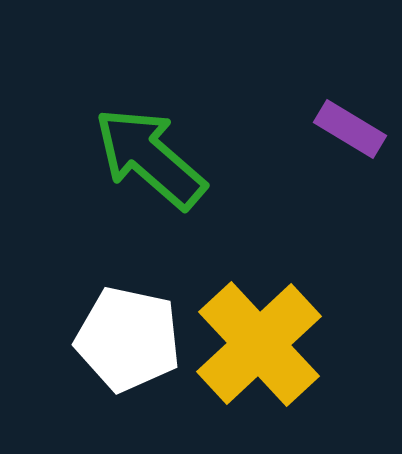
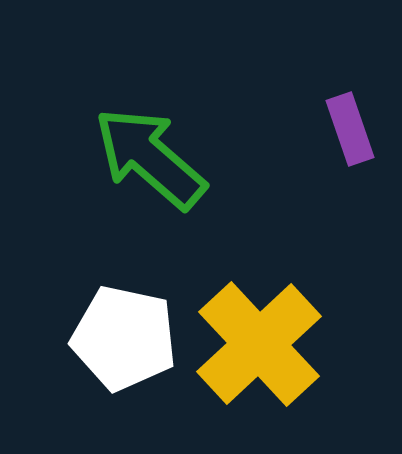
purple rectangle: rotated 40 degrees clockwise
white pentagon: moved 4 px left, 1 px up
